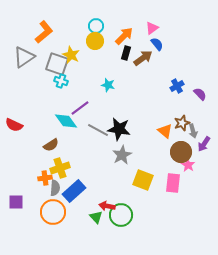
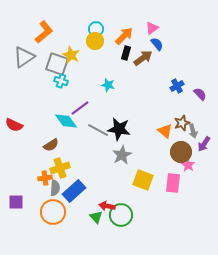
cyan circle: moved 3 px down
